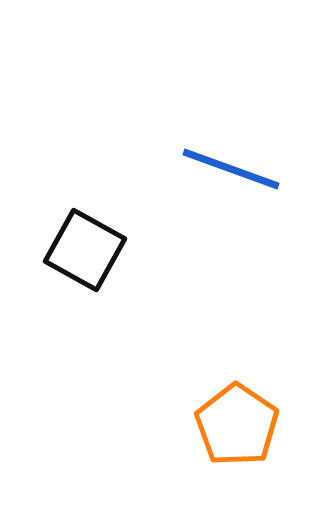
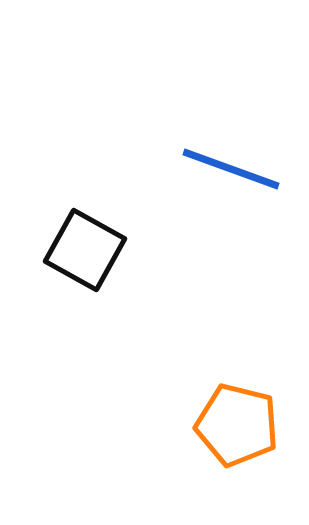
orange pentagon: rotated 20 degrees counterclockwise
